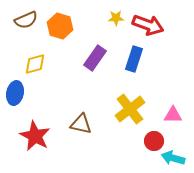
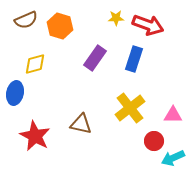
yellow cross: moved 1 px up
cyan arrow: rotated 40 degrees counterclockwise
